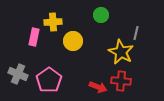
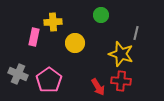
yellow circle: moved 2 px right, 2 px down
yellow star: moved 2 px down; rotated 10 degrees counterclockwise
red arrow: rotated 36 degrees clockwise
